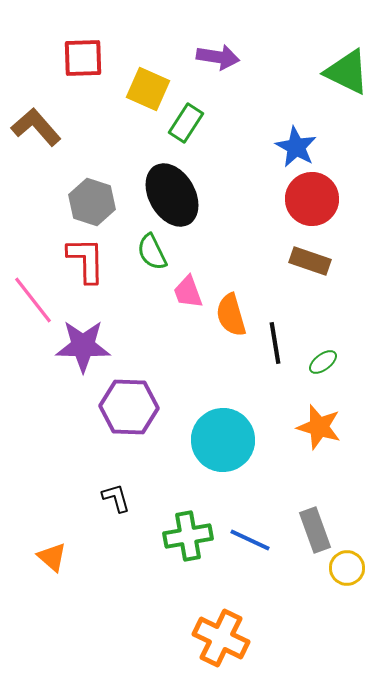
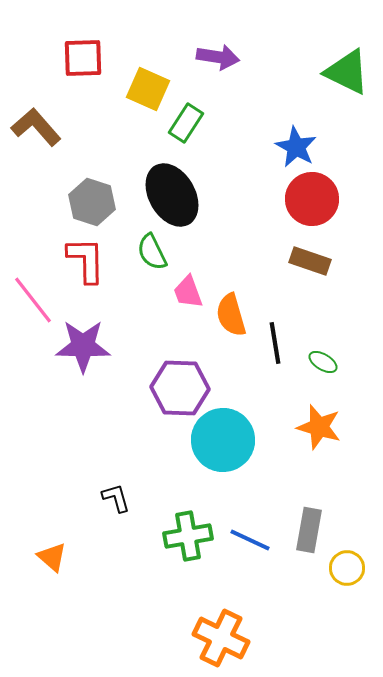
green ellipse: rotated 68 degrees clockwise
purple hexagon: moved 51 px right, 19 px up
gray rectangle: moved 6 px left; rotated 30 degrees clockwise
